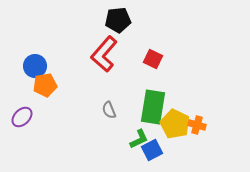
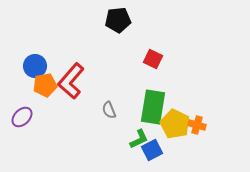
red L-shape: moved 33 px left, 27 px down
